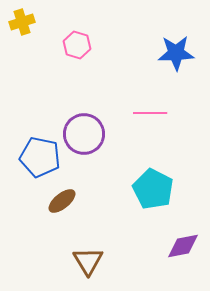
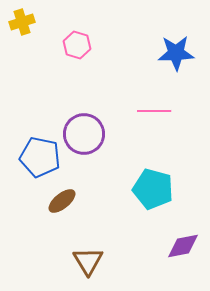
pink line: moved 4 px right, 2 px up
cyan pentagon: rotated 12 degrees counterclockwise
